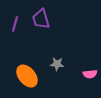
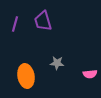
purple trapezoid: moved 2 px right, 2 px down
gray star: moved 1 px up
orange ellipse: moved 1 px left; rotated 30 degrees clockwise
